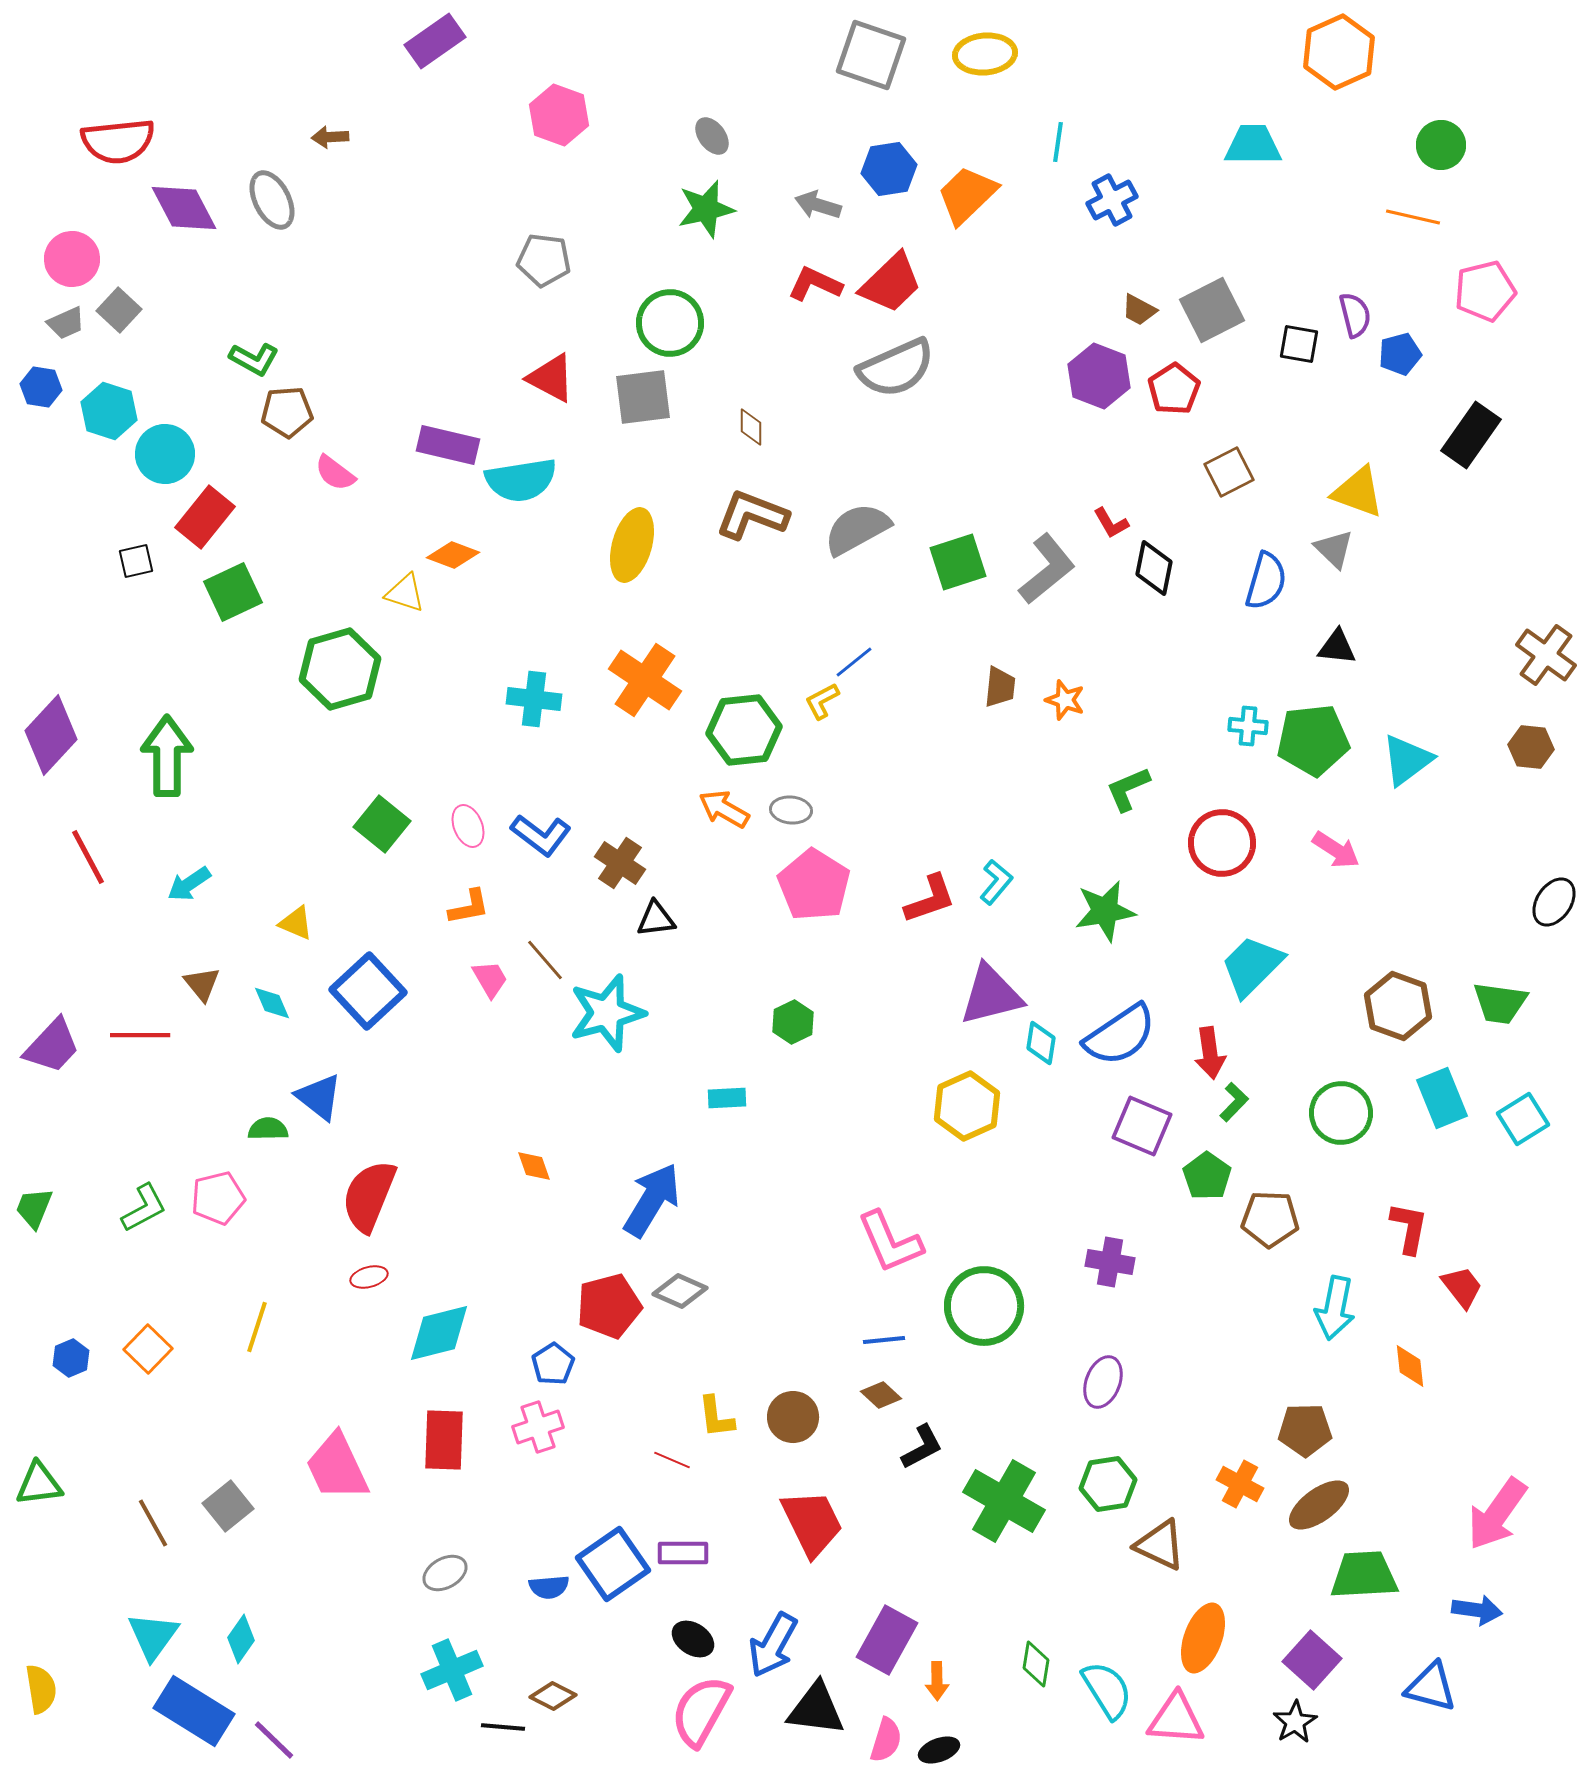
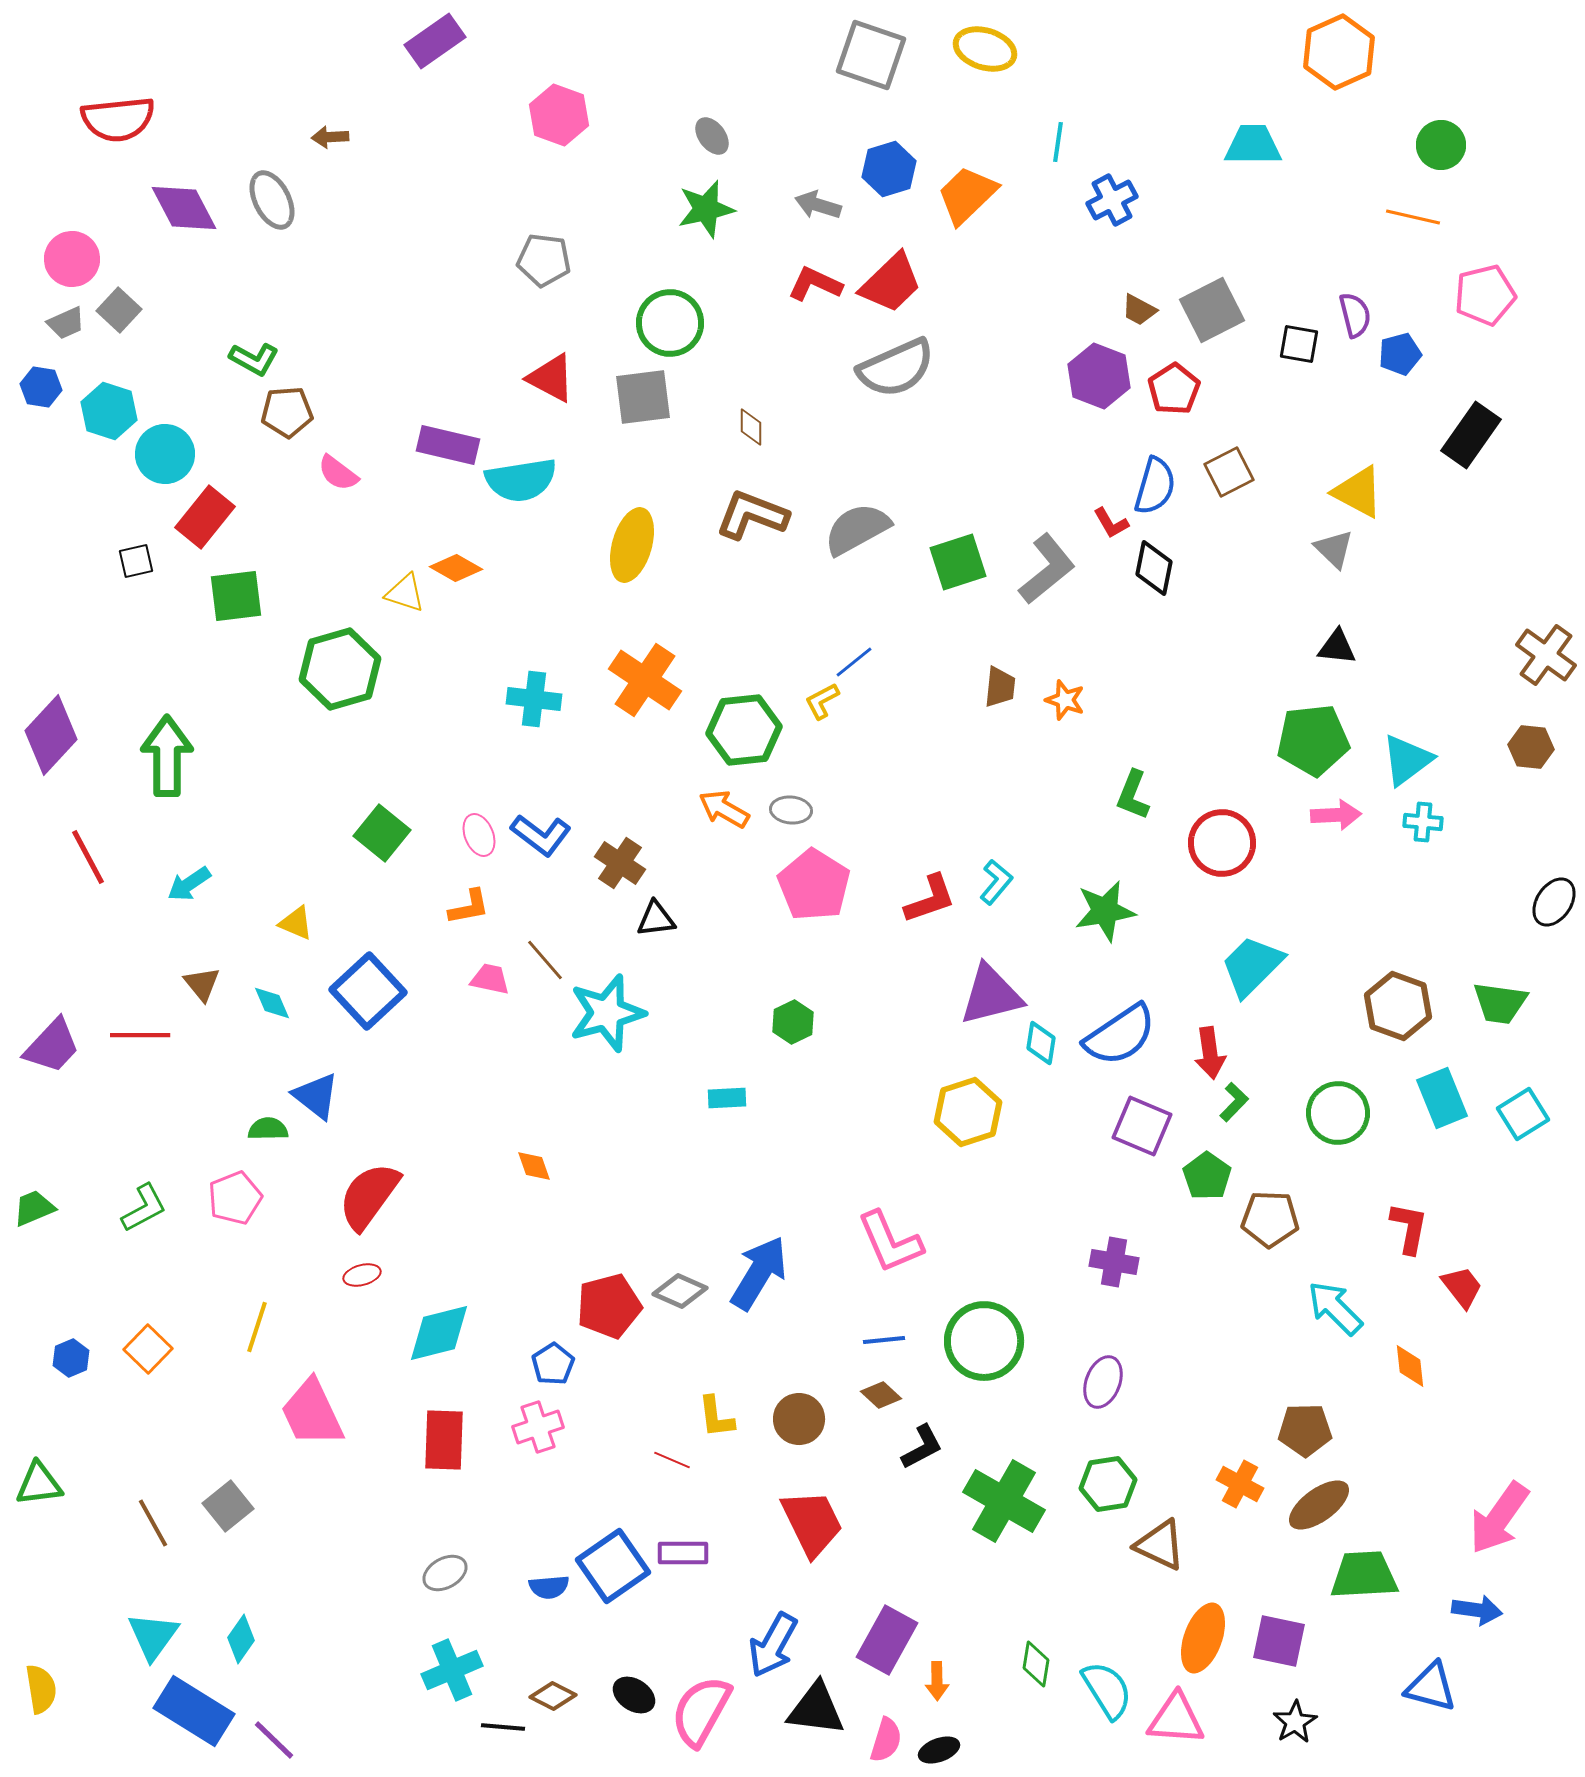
yellow ellipse at (985, 54): moved 5 px up; rotated 22 degrees clockwise
red semicircle at (118, 141): moved 22 px up
blue hexagon at (889, 169): rotated 8 degrees counterclockwise
pink pentagon at (1485, 291): moved 4 px down
pink semicircle at (335, 473): moved 3 px right
yellow triangle at (1358, 492): rotated 8 degrees clockwise
orange diamond at (453, 555): moved 3 px right, 13 px down; rotated 9 degrees clockwise
blue semicircle at (1266, 581): moved 111 px left, 95 px up
green square at (233, 592): moved 3 px right, 4 px down; rotated 18 degrees clockwise
cyan cross at (1248, 726): moved 175 px right, 96 px down
green L-shape at (1128, 789): moved 5 px right, 6 px down; rotated 45 degrees counterclockwise
green square at (382, 824): moved 9 px down
pink ellipse at (468, 826): moved 11 px right, 9 px down
pink arrow at (1336, 850): moved 35 px up; rotated 36 degrees counterclockwise
pink trapezoid at (490, 979): rotated 48 degrees counterclockwise
blue triangle at (319, 1097): moved 3 px left, 1 px up
yellow hexagon at (967, 1106): moved 1 px right, 6 px down; rotated 6 degrees clockwise
green circle at (1341, 1113): moved 3 px left
cyan square at (1523, 1119): moved 5 px up
red semicircle at (369, 1196): rotated 14 degrees clockwise
pink pentagon at (218, 1198): moved 17 px right; rotated 8 degrees counterclockwise
blue arrow at (652, 1200): moved 107 px right, 73 px down
green trapezoid at (34, 1208): rotated 45 degrees clockwise
purple cross at (1110, 1262): moved 4 px right
red ellipse at (369, 1277): moved 7 px left, 2 px up
green circle at (984, 1306): moved 35 px down
cyan arrow at (1335, 1308): rotated 124 degrees clockwise
brown circle at (793, 1417): moved 6 px right, 2 px down
pink trapezoid at (337, 1467): moved 25 px left, 54 px up
pink arrow at (1497, 1514): moved 2 px right, 4 px down
blue square at (613, 1564): moved 2 px down
black ellipse at (693, 1639): moved 59 px left, 56 px down
purple square at (1312, 1660): moved 33 px left, 19 px up; rotated 30 degrees counterclockwise
